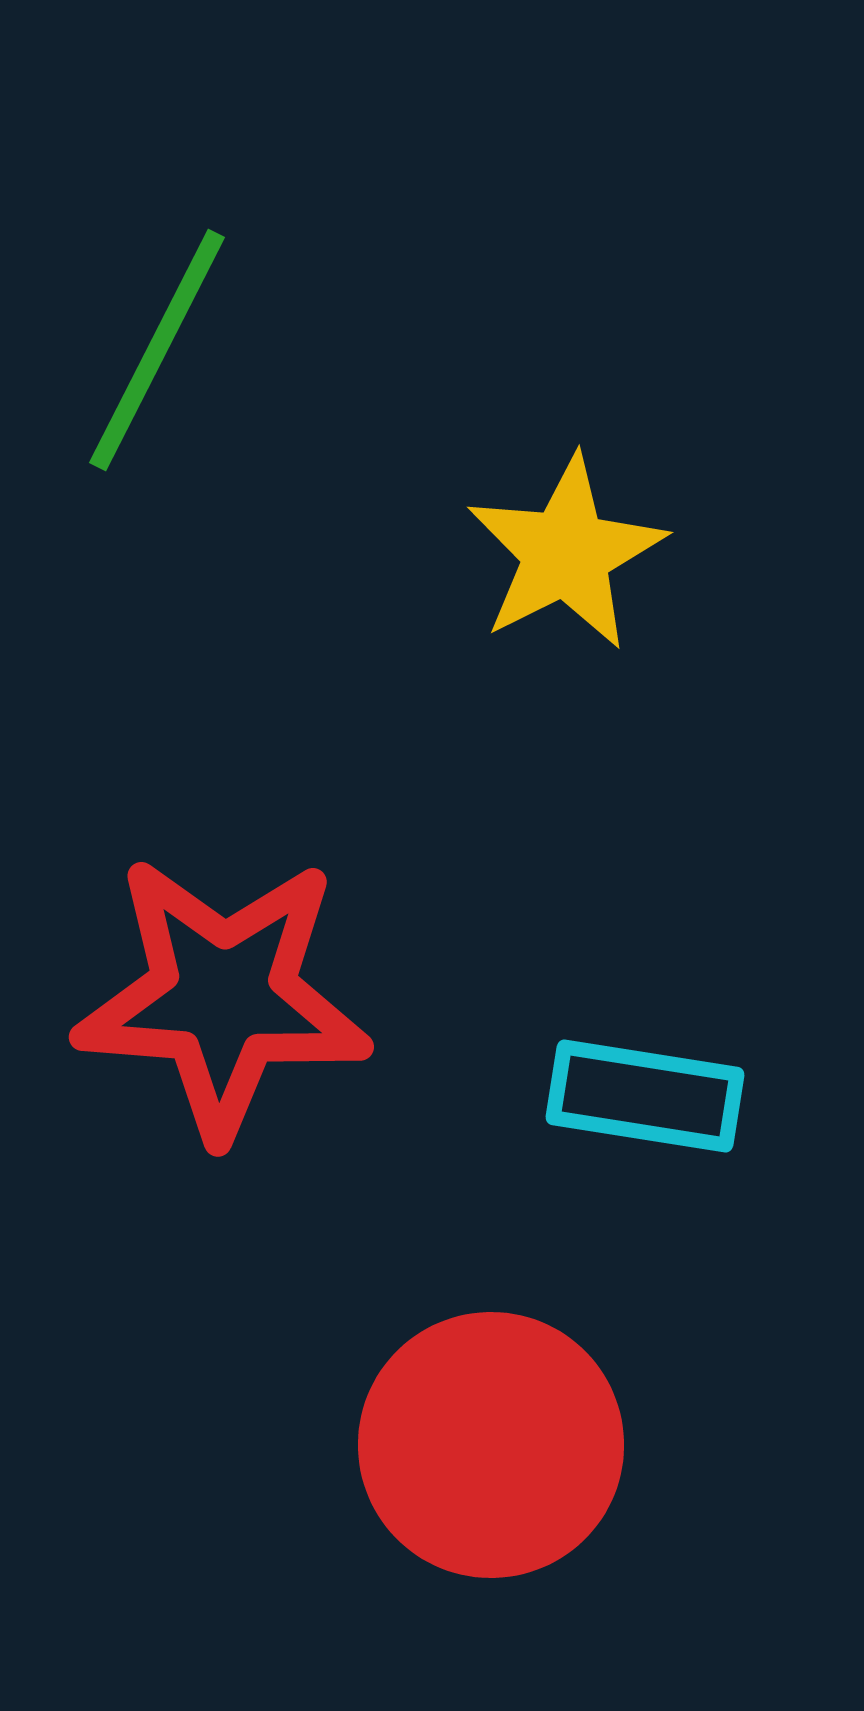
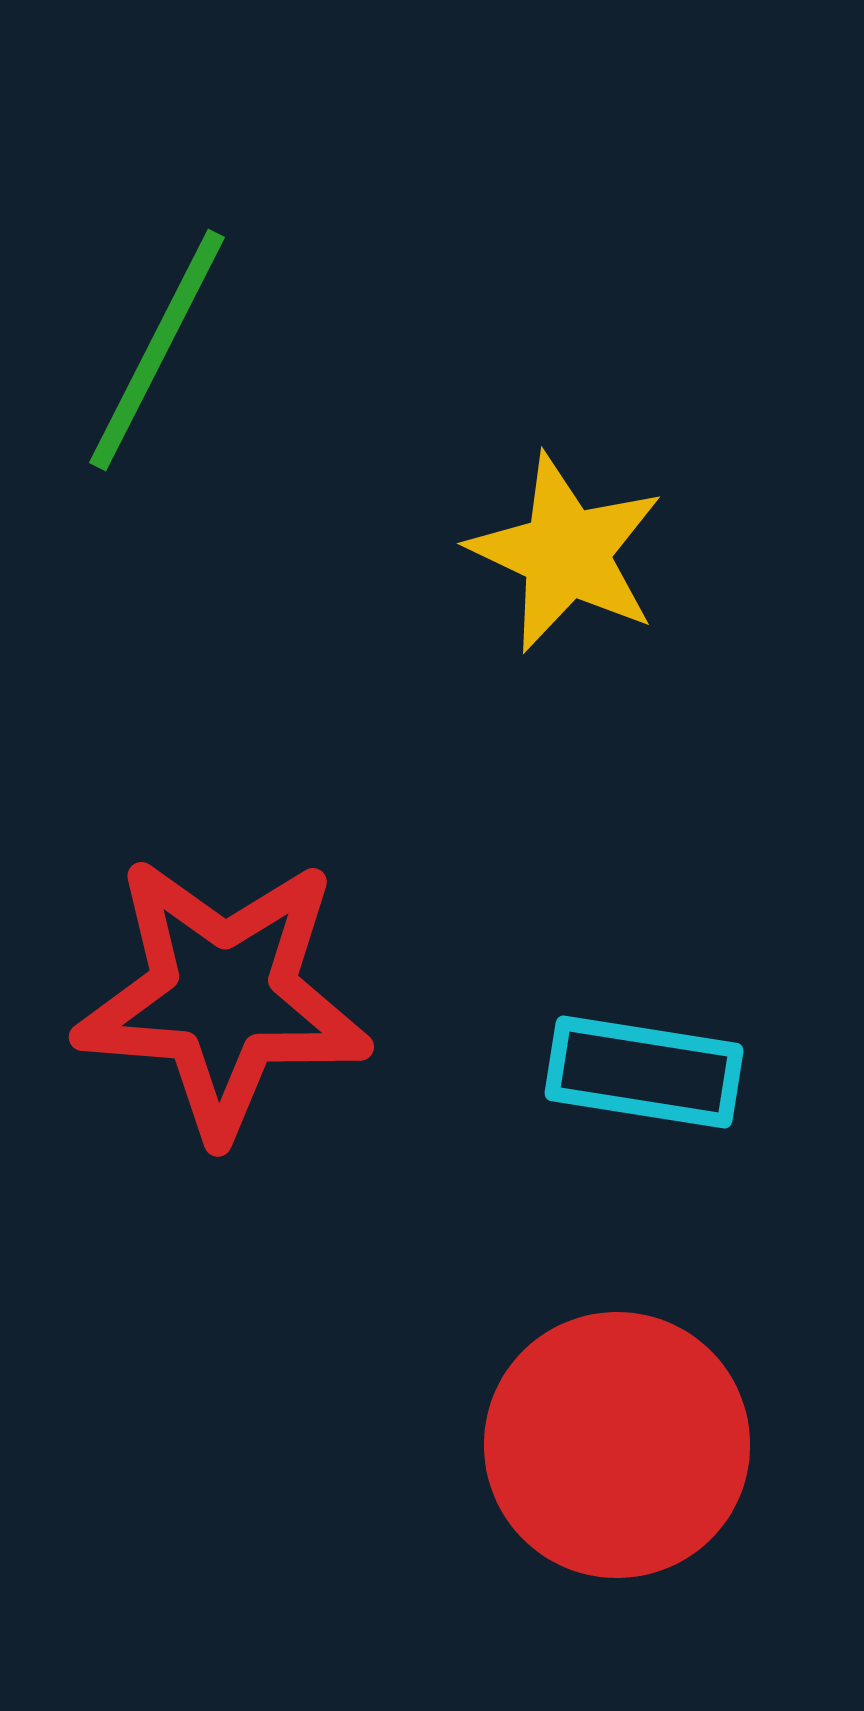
yellow star: rotated 20 degrees counterclockwise
cyan rectangle: moved 1 px left, 24 px up
red circle: moved 126 px right
